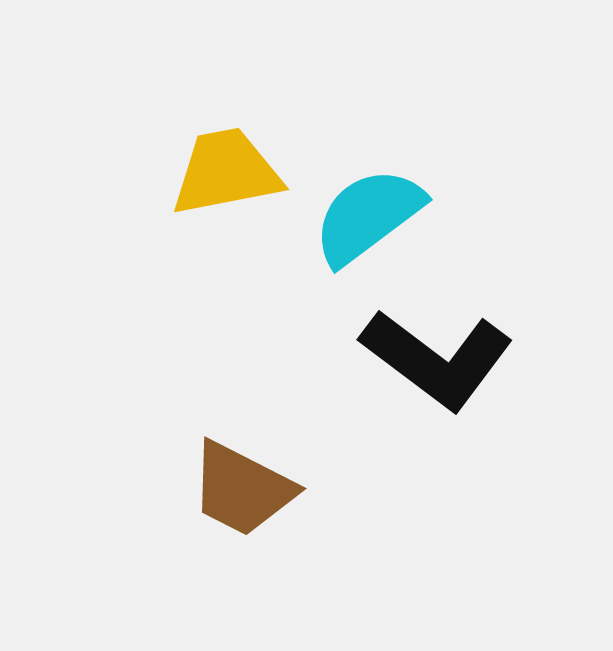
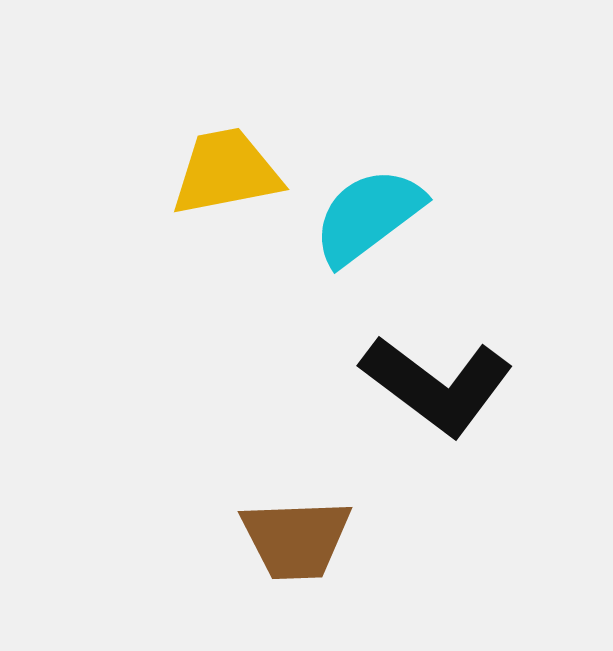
black L-shape: moved 26 px down
brown trapezoid: moved 54 px right, 50 px down; rotated 29 degrees counterclockwise
